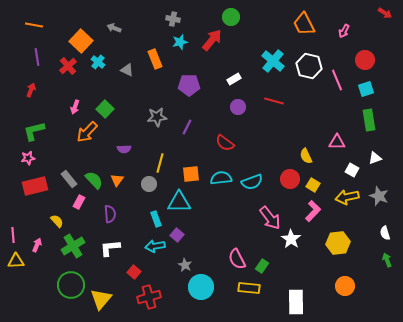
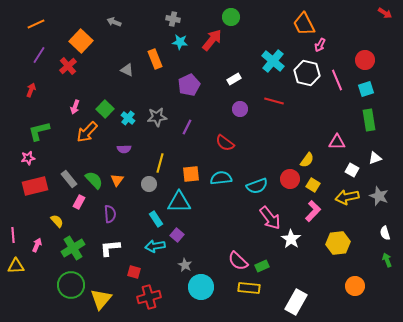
orange line at (34, 25): moved 2 px right, 1 px up; rotated 36 degrees counterclockwise
gray arrow at (114, 28): moved 6 px up
pink arrow at (344, 31): moved 24 px left, 14 px down
cyan star at (180, 42): rotated 21 degrees clockwise
purple line at (37, 57): moved 2 px right, 2 px up; rotated 42 degrees clockwise
cyan cross at (98, 62): moved 30 px right, 56 px down
white hexagon at (309, 66): moved 2 px left, 7 px down
purple pentagon at (189, 85): rotated 25 degrees counterclockwise
purple circle at (238, 107): moved 2 px right, 2 px down
green L-shape at (34, 131): moved 5 px right
yellow semicircle at (306, 156): moved 1 px right, 4 px down; rotated 119 degrees counterclockwise
cyan semicircle at (252, 182): moved 5 px right, 4 px down
cyan rectangle at (156, 219): rotated 14 degrees counterclockwise
green cross at (73, 246): moved 2 px down
pink semicircle at (237, 259): moved 1 px right, 2 px down; rotated 20 degrees counterclockwise
yellow triangle at (16, 261): moved 5 px down
green rectangle at (262, 266): rotated 32 degrees clockwise
red square at (134, 272): rotated 24 degrees counterclockwise
orange circle at (345, 286): moved 10 px right
white rectangle at (296, 302): rotated 30 degrees clockwise
